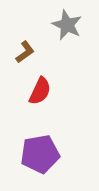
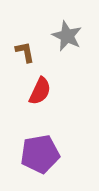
gray star: moved 11 px down
brown L-shape: rotated 65 degrees counterclockwise
